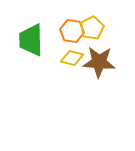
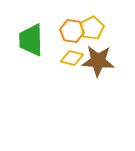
brown star: moved 1 px left, 1 px up
